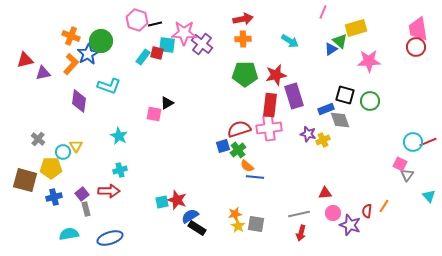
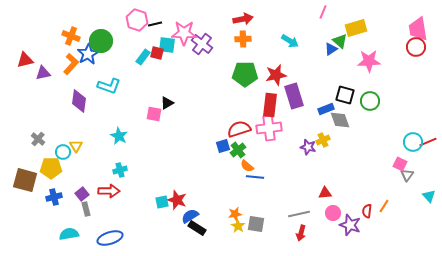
purple star at (308, 134): moved 13 px down
